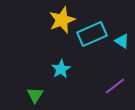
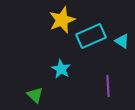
cyan rectangle: moved 1 px left, 2 px down
cyan star: rotated 12 degrees counterclockwise
purple line: moved 7 px left; rotated 55 degrees counterclockwise
green triangle: rotated 18 degrees counterclockwise
